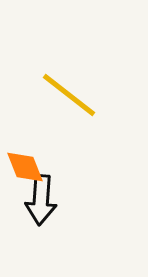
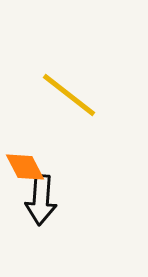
orange diamond: rotated 6 degrees counterclockwise
